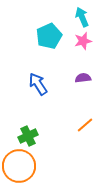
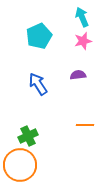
cyan pentagon: moved 10 px left
purple semicircle: moved 5 px left, 3 px up
orange line: rotated 42 degrees clockwise
orange circle: moved 1 px right, 1 px up
